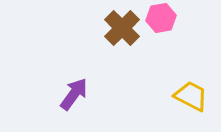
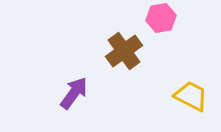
brown cross: moved 2 px right, 23 px down; rotated 9 degrees clockwise
purple arrow: moved 1 px up
